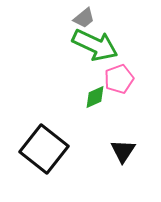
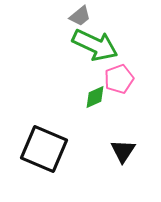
gray trapezoid: moved 4 px left, 2 px up
black square: rotated 15 degrees counterclockwise
